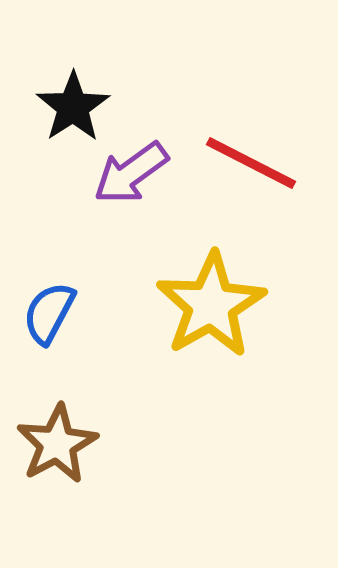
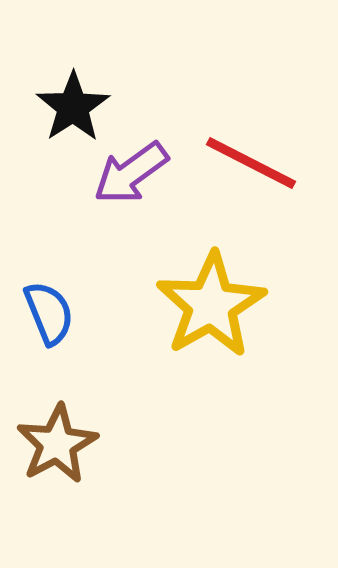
blue semicircle: rotated 130 degrees clockwise
